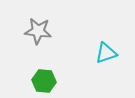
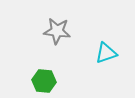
gray star: moved 19 px right
